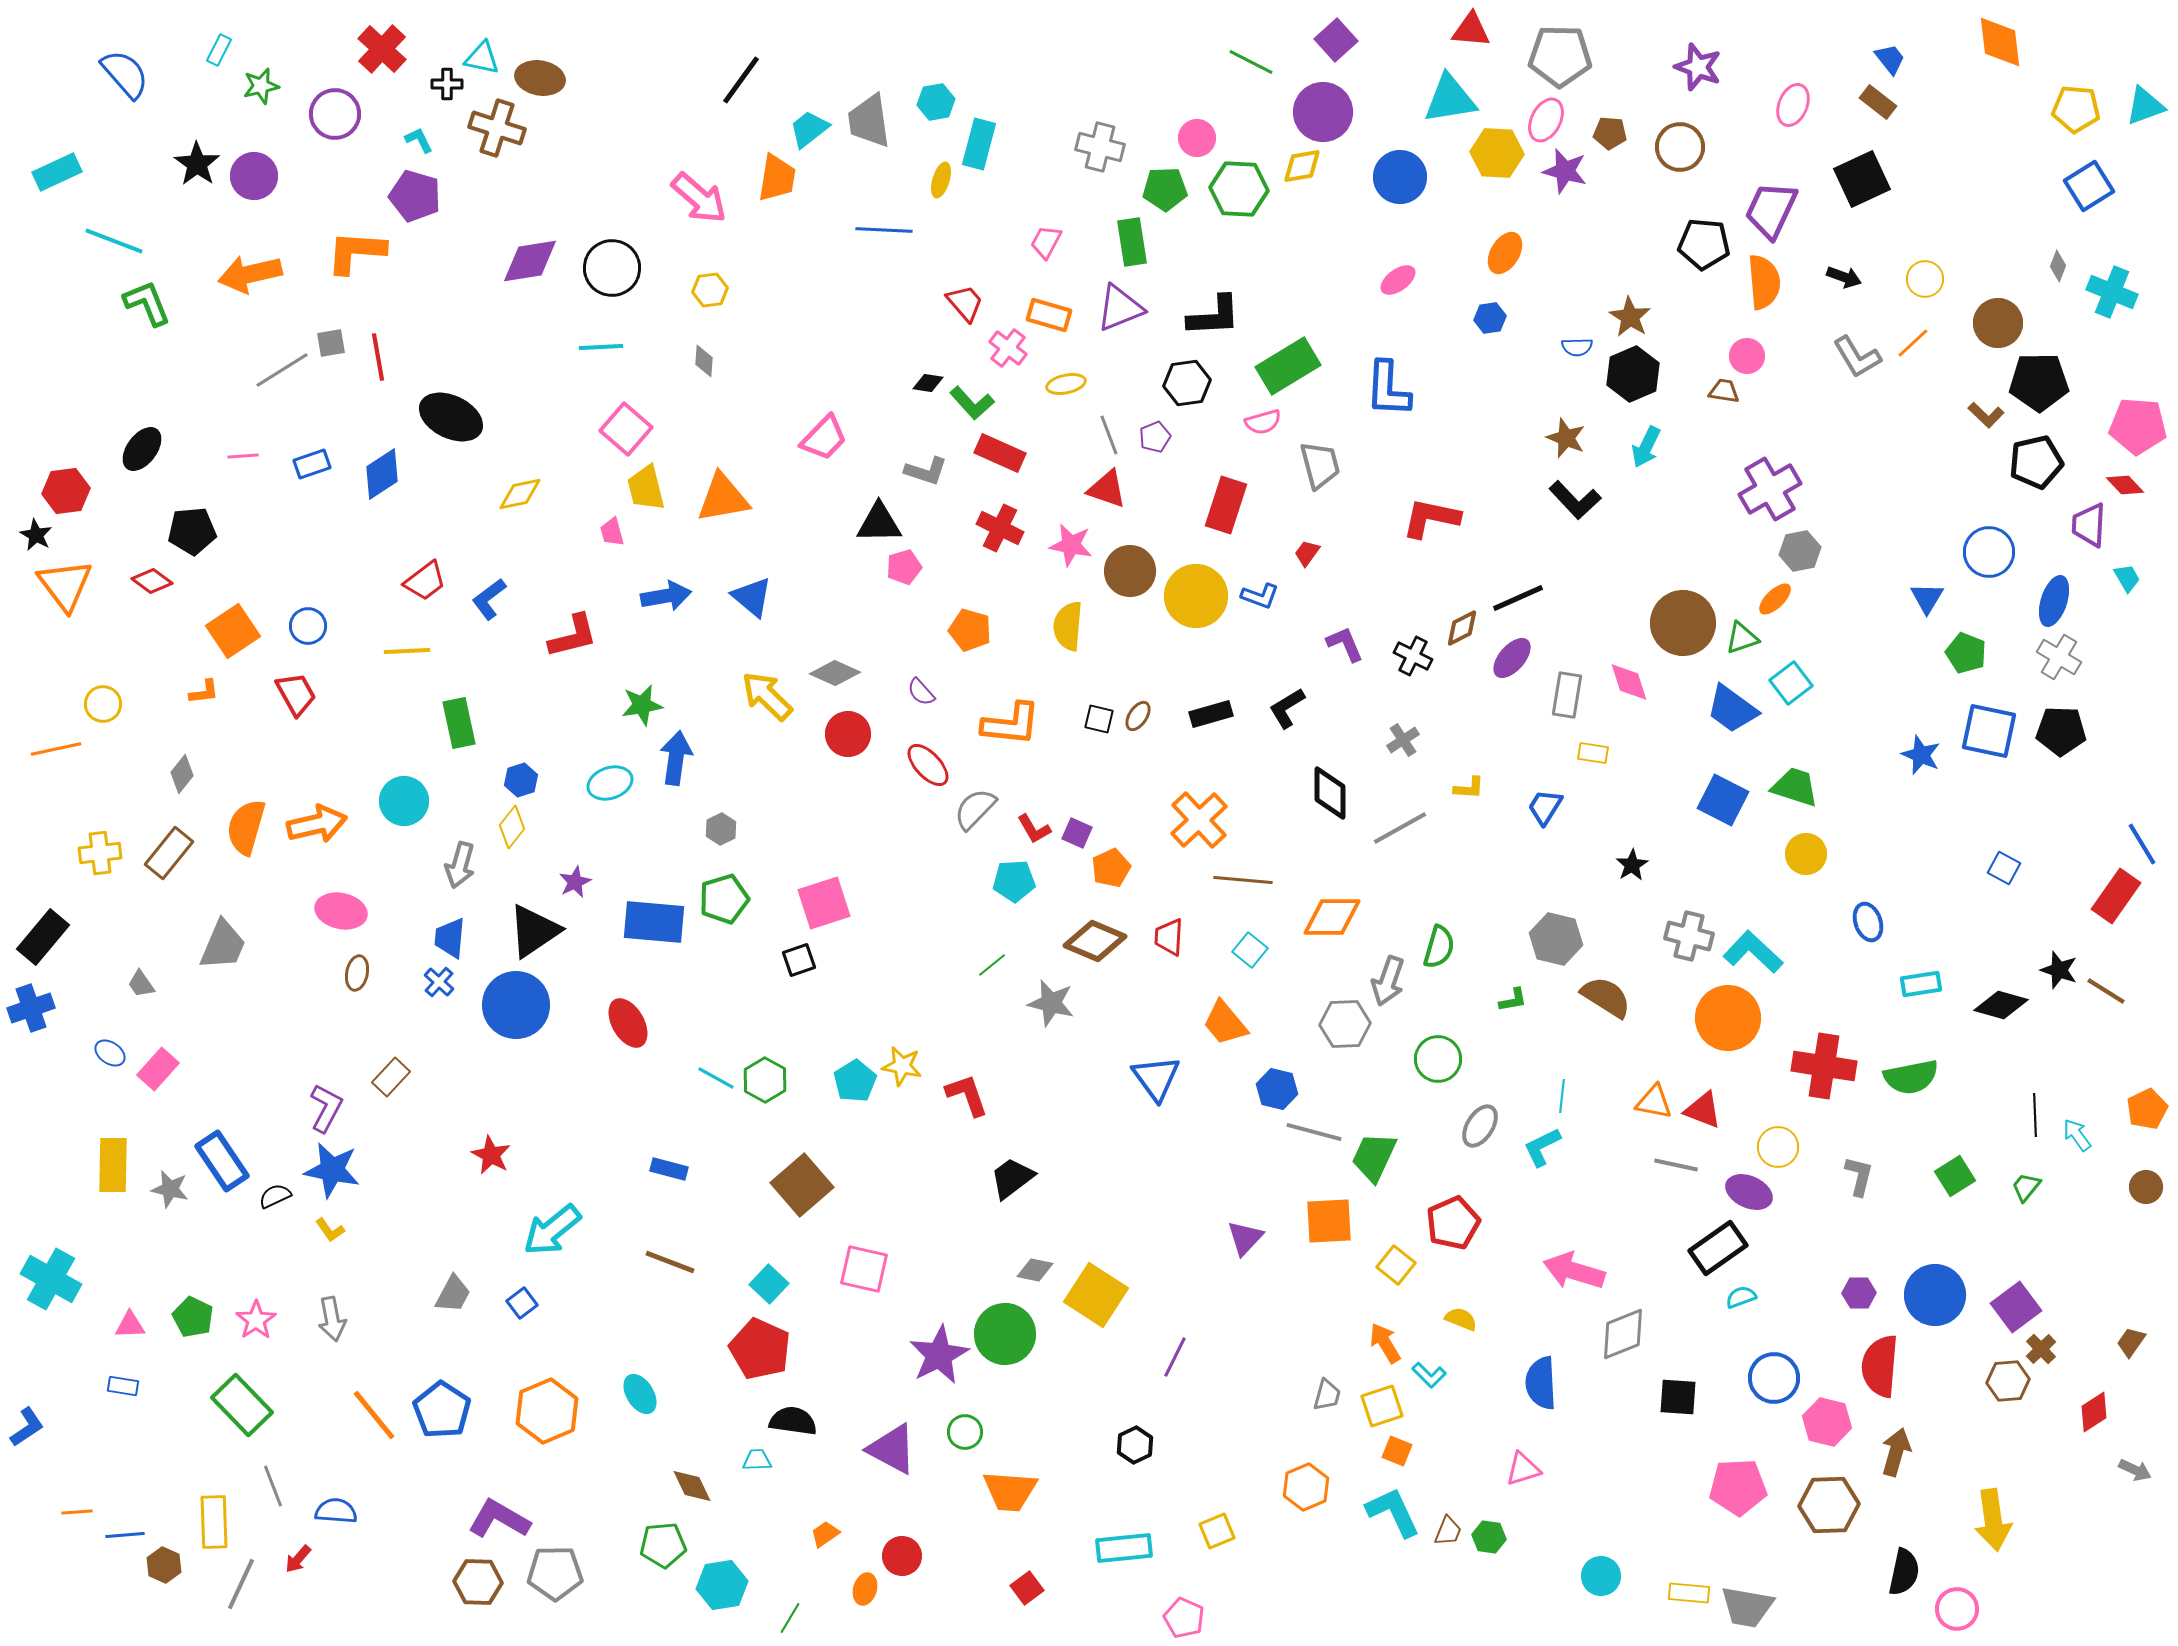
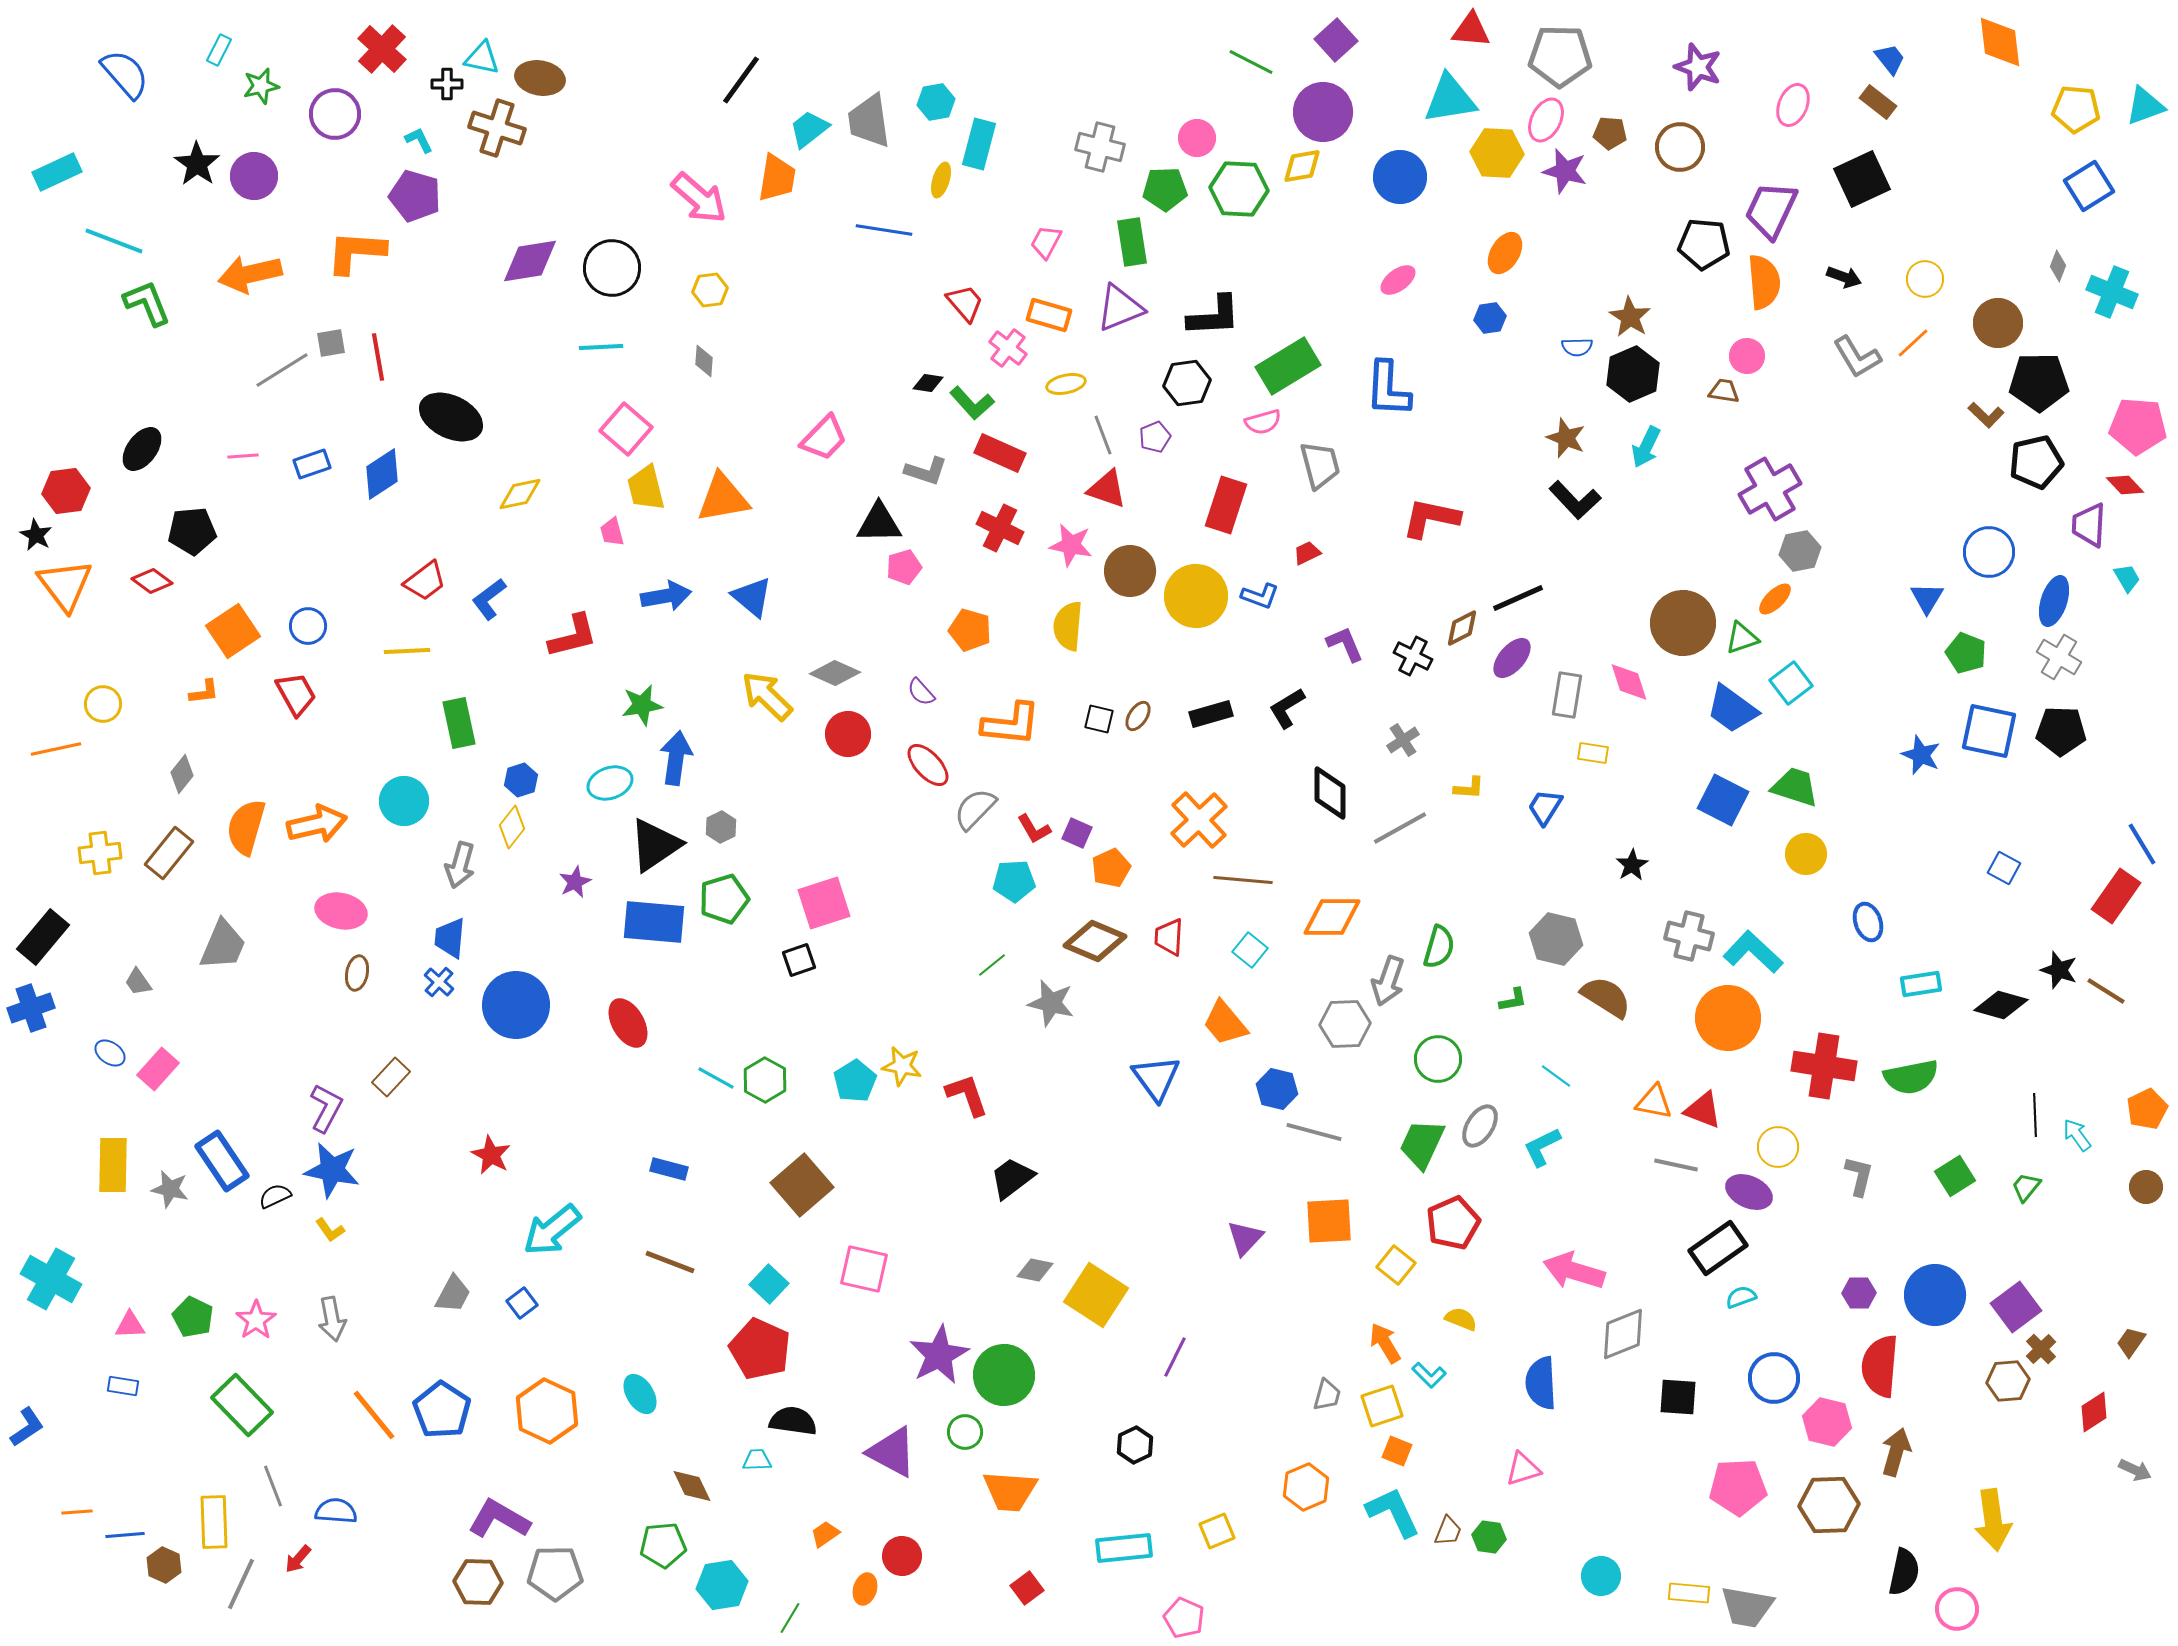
blue line at (884, 230): rotated 6 degrees clockwise
gray line at (1109, 435): moved 6 px left
red trapezoid at (1307, 553): rotated 28 degrees clockwise
gray hexagon at (721, 829): moved 2 px up
black triangle at (534, 931): moved 121 px right, 86 px up
gray trapezoid at (141, 984): moved 3 px left, 2 px up
cyan line at (1562, 1096): moved 6 px left, 20 px up; rotated 60 degrees counterclockwise
green trapezoid at (1374, 1157): moved 48 px right, 13 px up
green circle at (1005, 1334): moved 1 px left, 41 px down
orange hexagon at (547, 1411): rotated 12 degrees counterclockwise
purple triangle at (892, 1449): moved 3 px down
